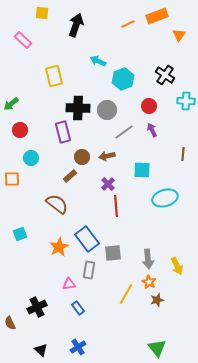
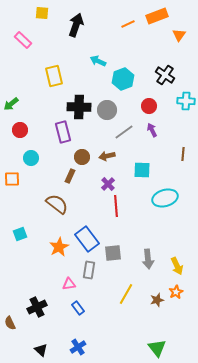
black cross at (78, 108): moved 1 px right, 1 px up
brown rectangle at (70, 176): rotated 24 degrees counterclockwise
orange star at (149, 282): moved 27 px right, 10 px down; rotated 16 degrees clockwise
